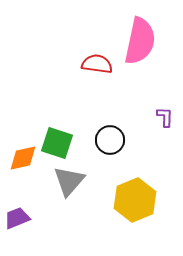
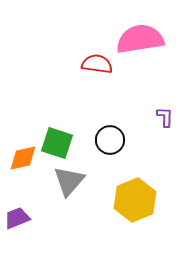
pink semicircle: moved 2 px up; rotated 111 degrees counterclockwise
